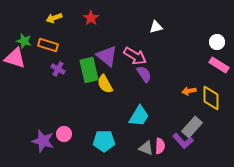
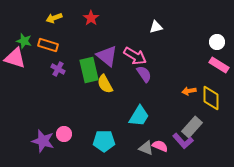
pink semicircle: rotated 70 degrees counterclockwise
